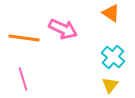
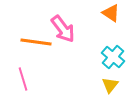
pink arrow: rotated 28 degrees clockwise
orange line: moved 12 px right, 4 px down
